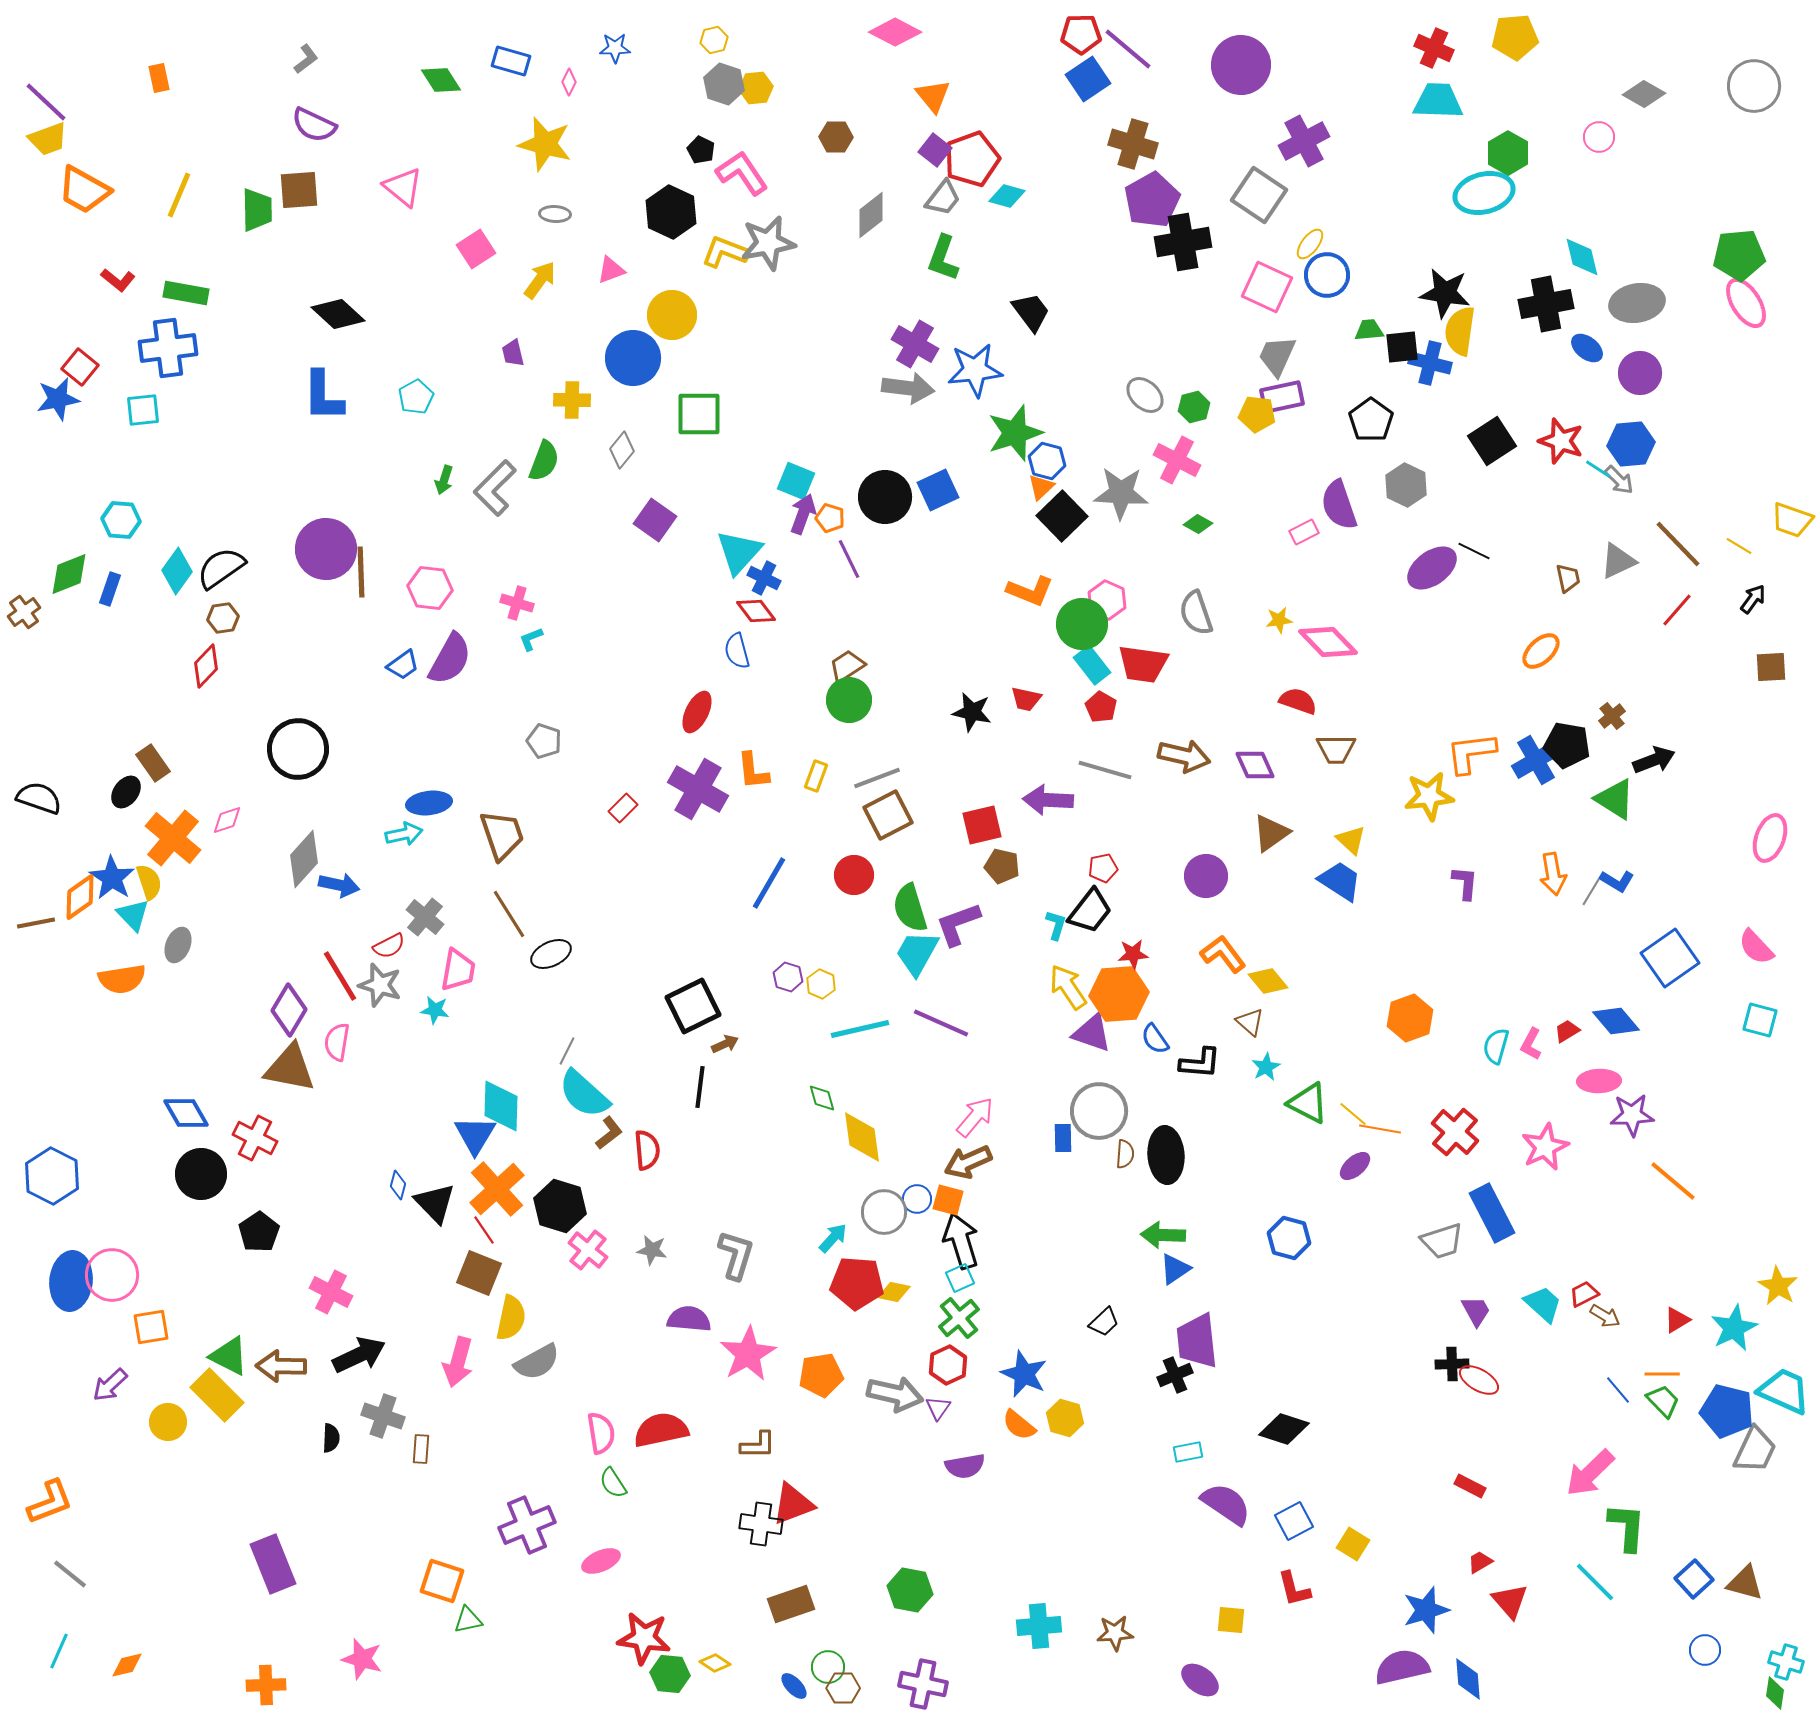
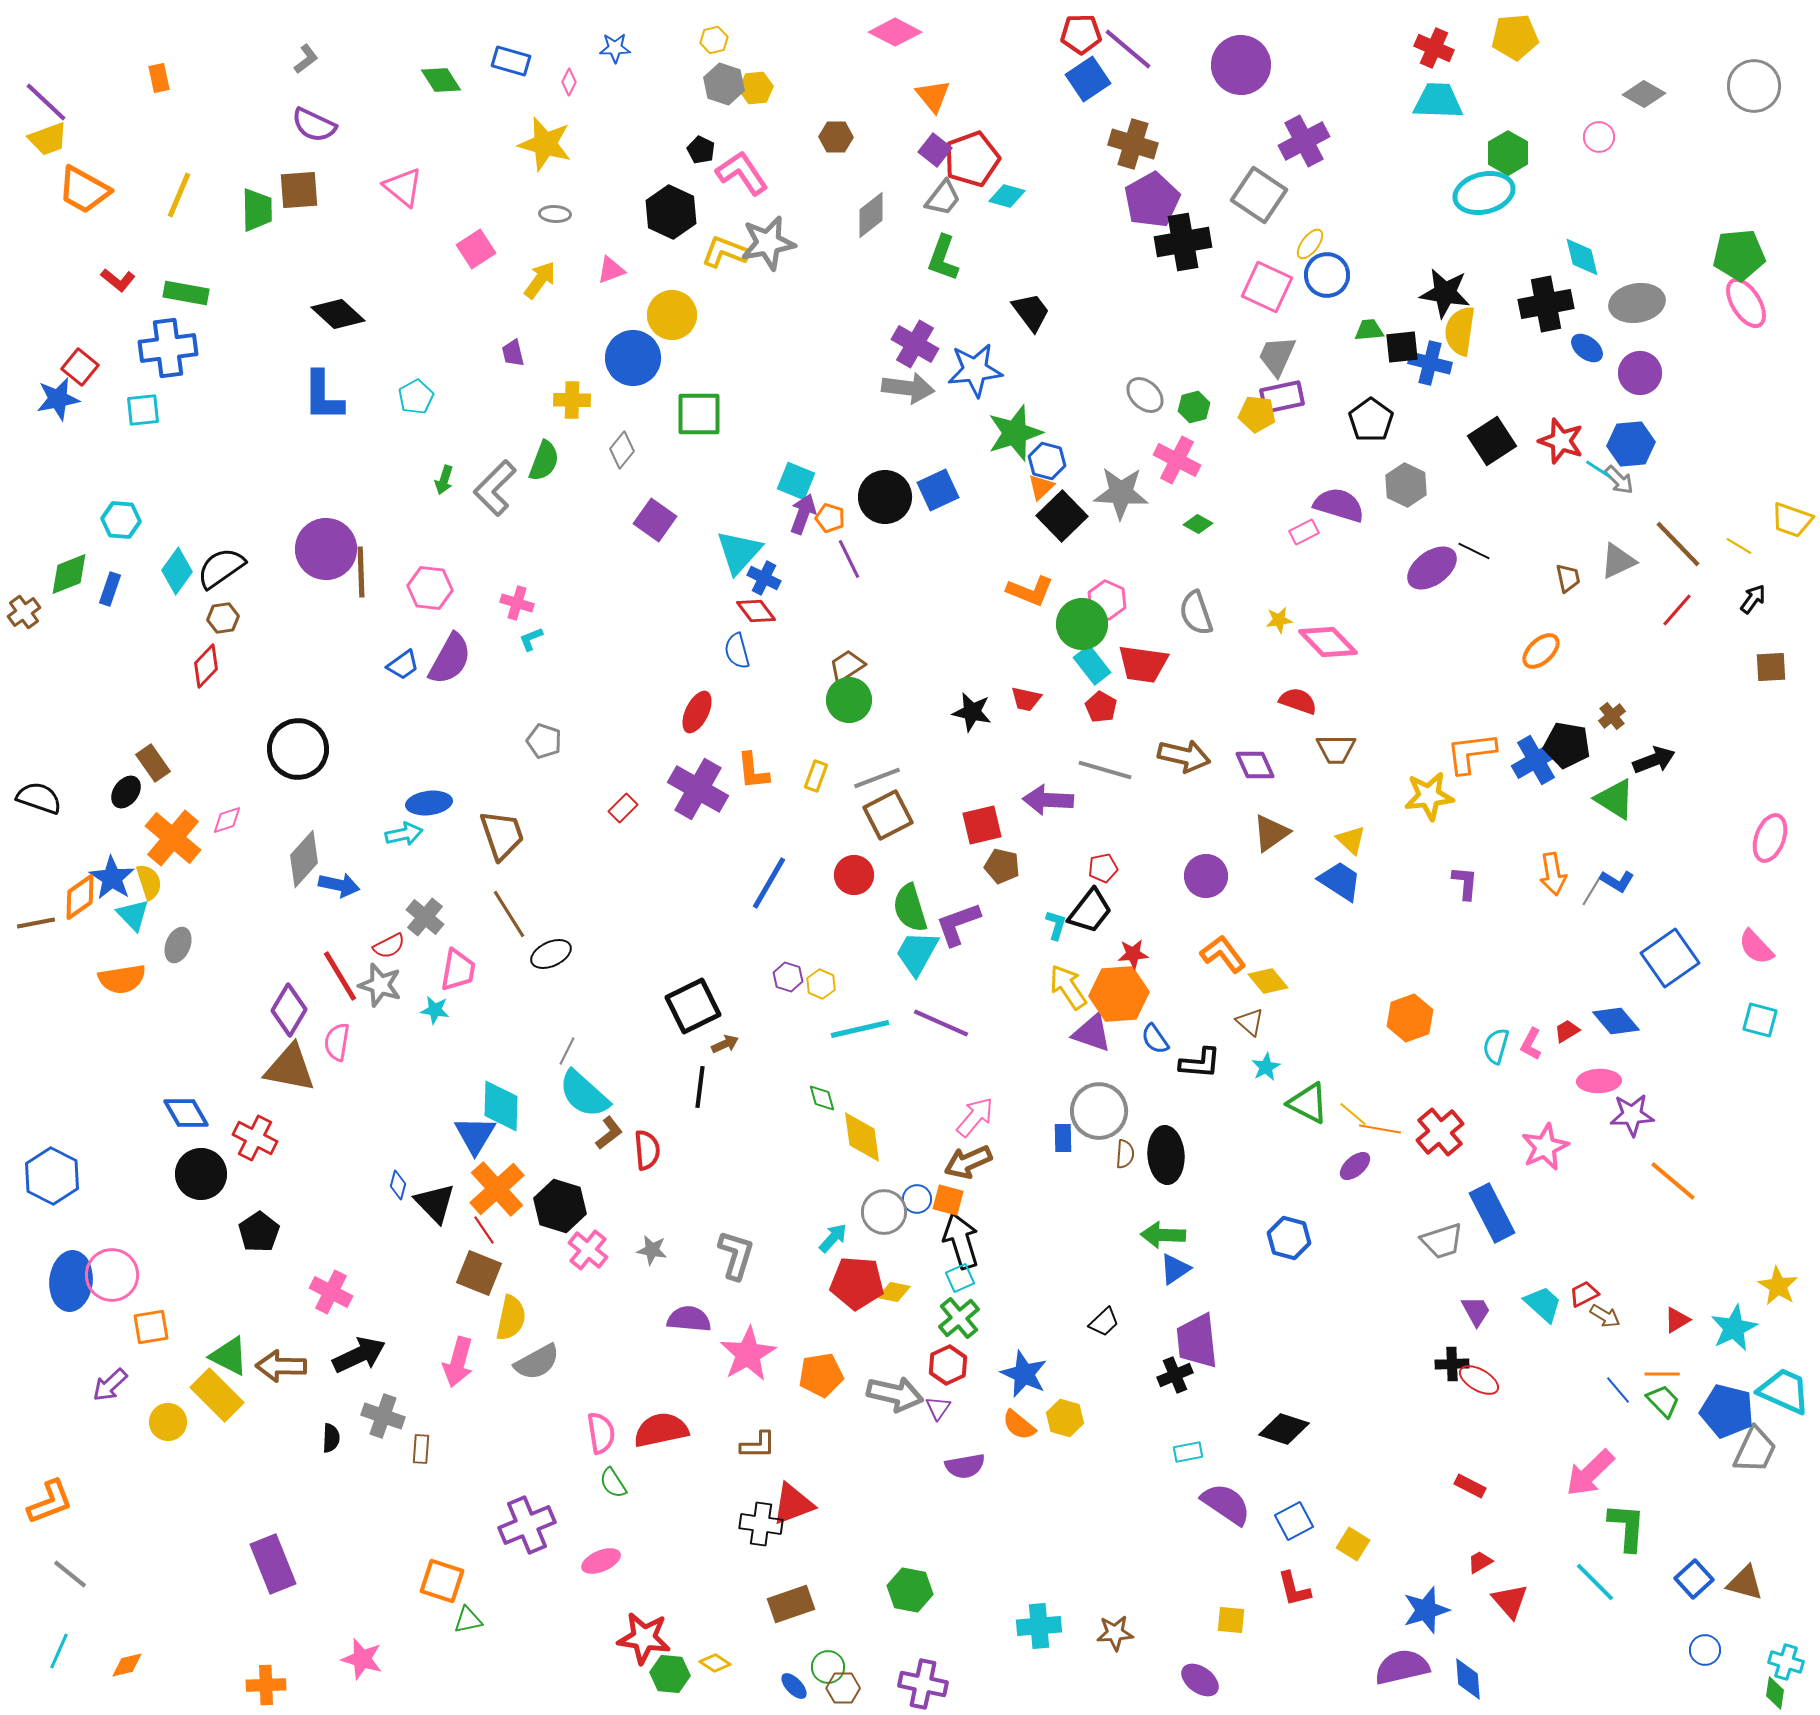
purple semicircle at (1339, 505): rotated 126 degrees clockwise
red cross at (1455, 1132): moved 15 px left; rotated 9 degrees clockwise
